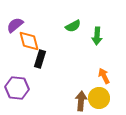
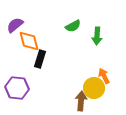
yellow circle: moved 5 px left, 10 px up
